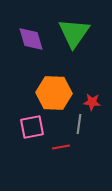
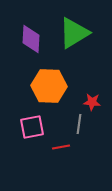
green triangle: rotated 24 degrees clockwise
purple diamond: rotated 20 degrees clockwise
orange hexagon: moved 5 px left, 7 px up
